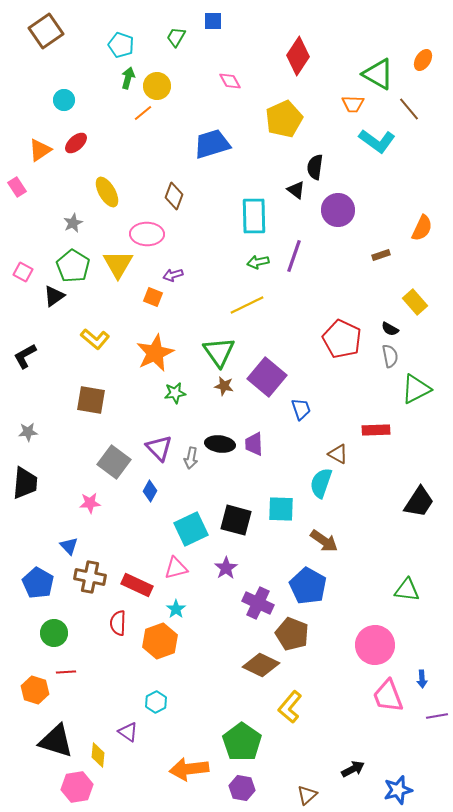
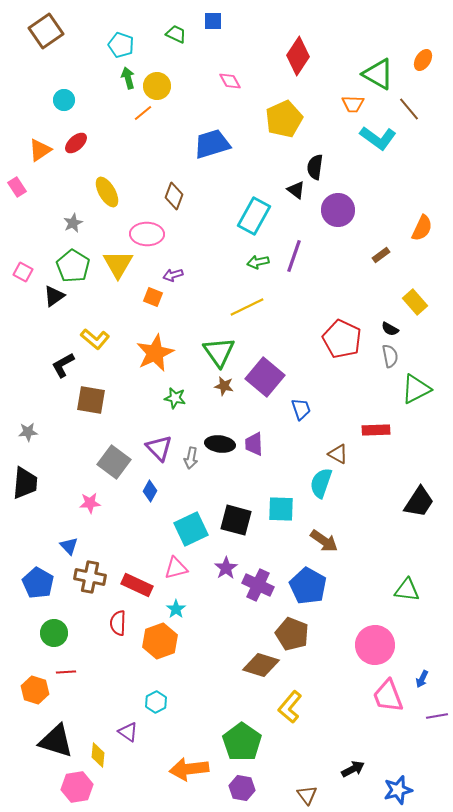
green trapezoid at (176, 37): moved 3 px up; rotated 85 degrees clockwise
green arrow at (128, 78): rotated 30 degrees counterclockwise
cyan L-shape at (377, 141): moved 1 px right, 3 px up
cyan rectangle at (254, 216): rotated 30 degrees clockwise
brown rectangle at (381, 255): rotated 18 degrees counterclockwise
yellow line at (247, 305): moved 2 px down
black L-shape at (25, 356): moved 38 px right, 9 px down
purple square at (267, 377): moved 2 px left
green star at (175, 393): moved 5 px down; rotated 20 degrees clockwise
purple cross at (258, 603): moved 18 px up
brown diamond at (261, 665): rotated 9 degrees counterclockwise
blue arrow at (422, 679): rotated 30 degrees clockwise
brown triangle at (307, 795): rotated 25 degrees counterclockwise
